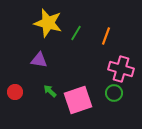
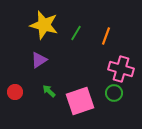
yellow star: moved 4 px left, 2 px down
purple triangle: rotated 42 degrees counterclockwise
green arrow: moved 1 px left
pink square: moved 2 px right, 1 px down
